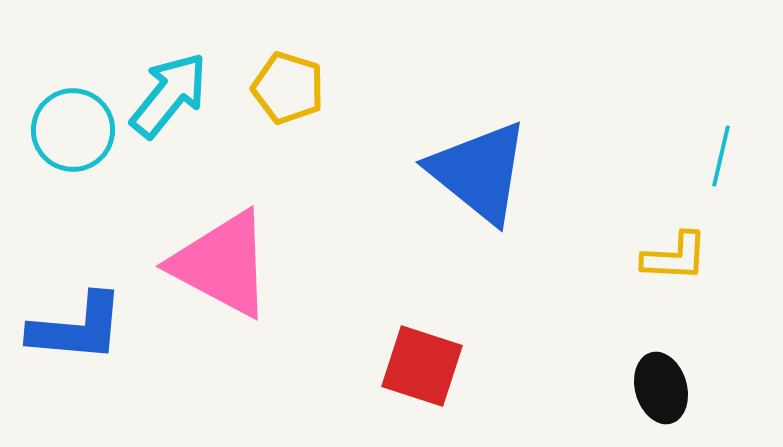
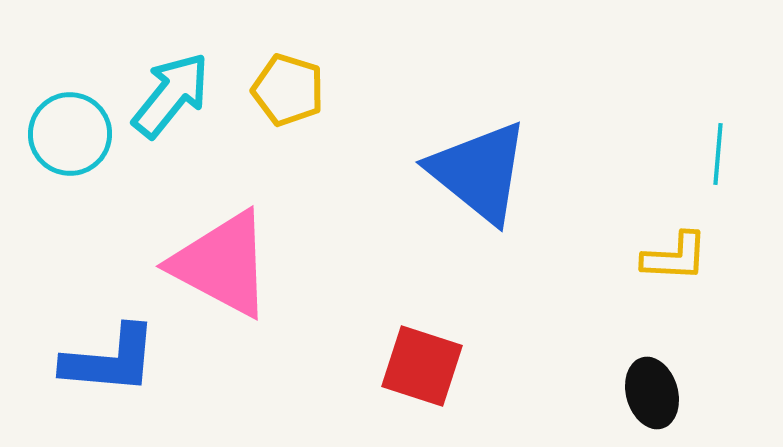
yellow pentagon: moved 2 px down
cyan arrow: moved 2 px right
cyan circle: moved 3 px left, 4 px down
cyan line: moved 3 px left, 2 px up; rotated 8 degrees counterclockwise
blue L-shape: moved 33 px right, 32 px down
black ellipse: moved 9 px left, 5 px down
